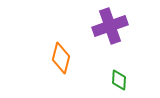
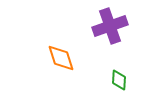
orange diamond: rotated 32 degrees counterclockwise
